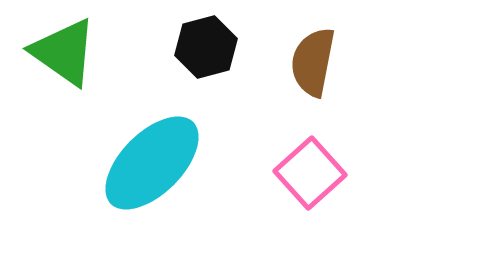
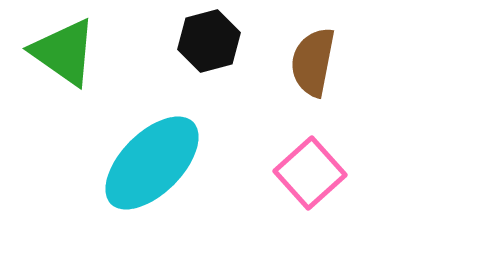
black hexagon: moved 3 px right, 6 px up
